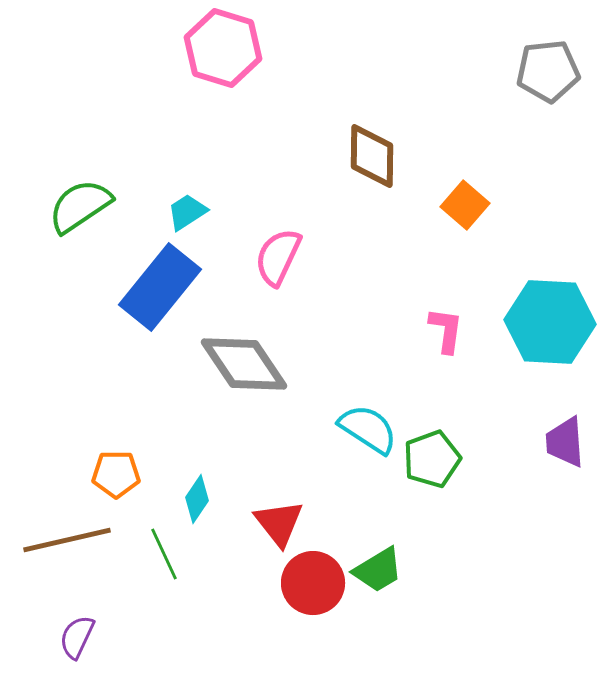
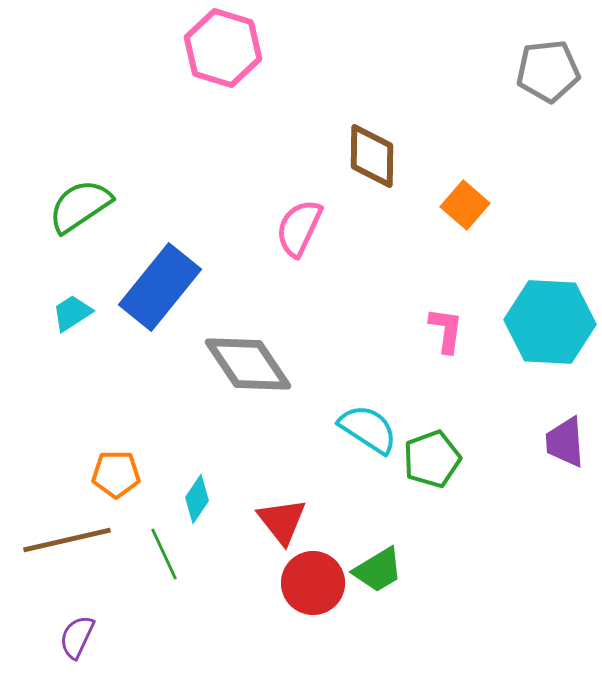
cyan trapezoid: moved 115 px left, 101 px down
pink semicircle: moved 21 px right, 29 px up
gray diamond: moved 4 px right
red triangle: moved 3 px right, 2 px up
